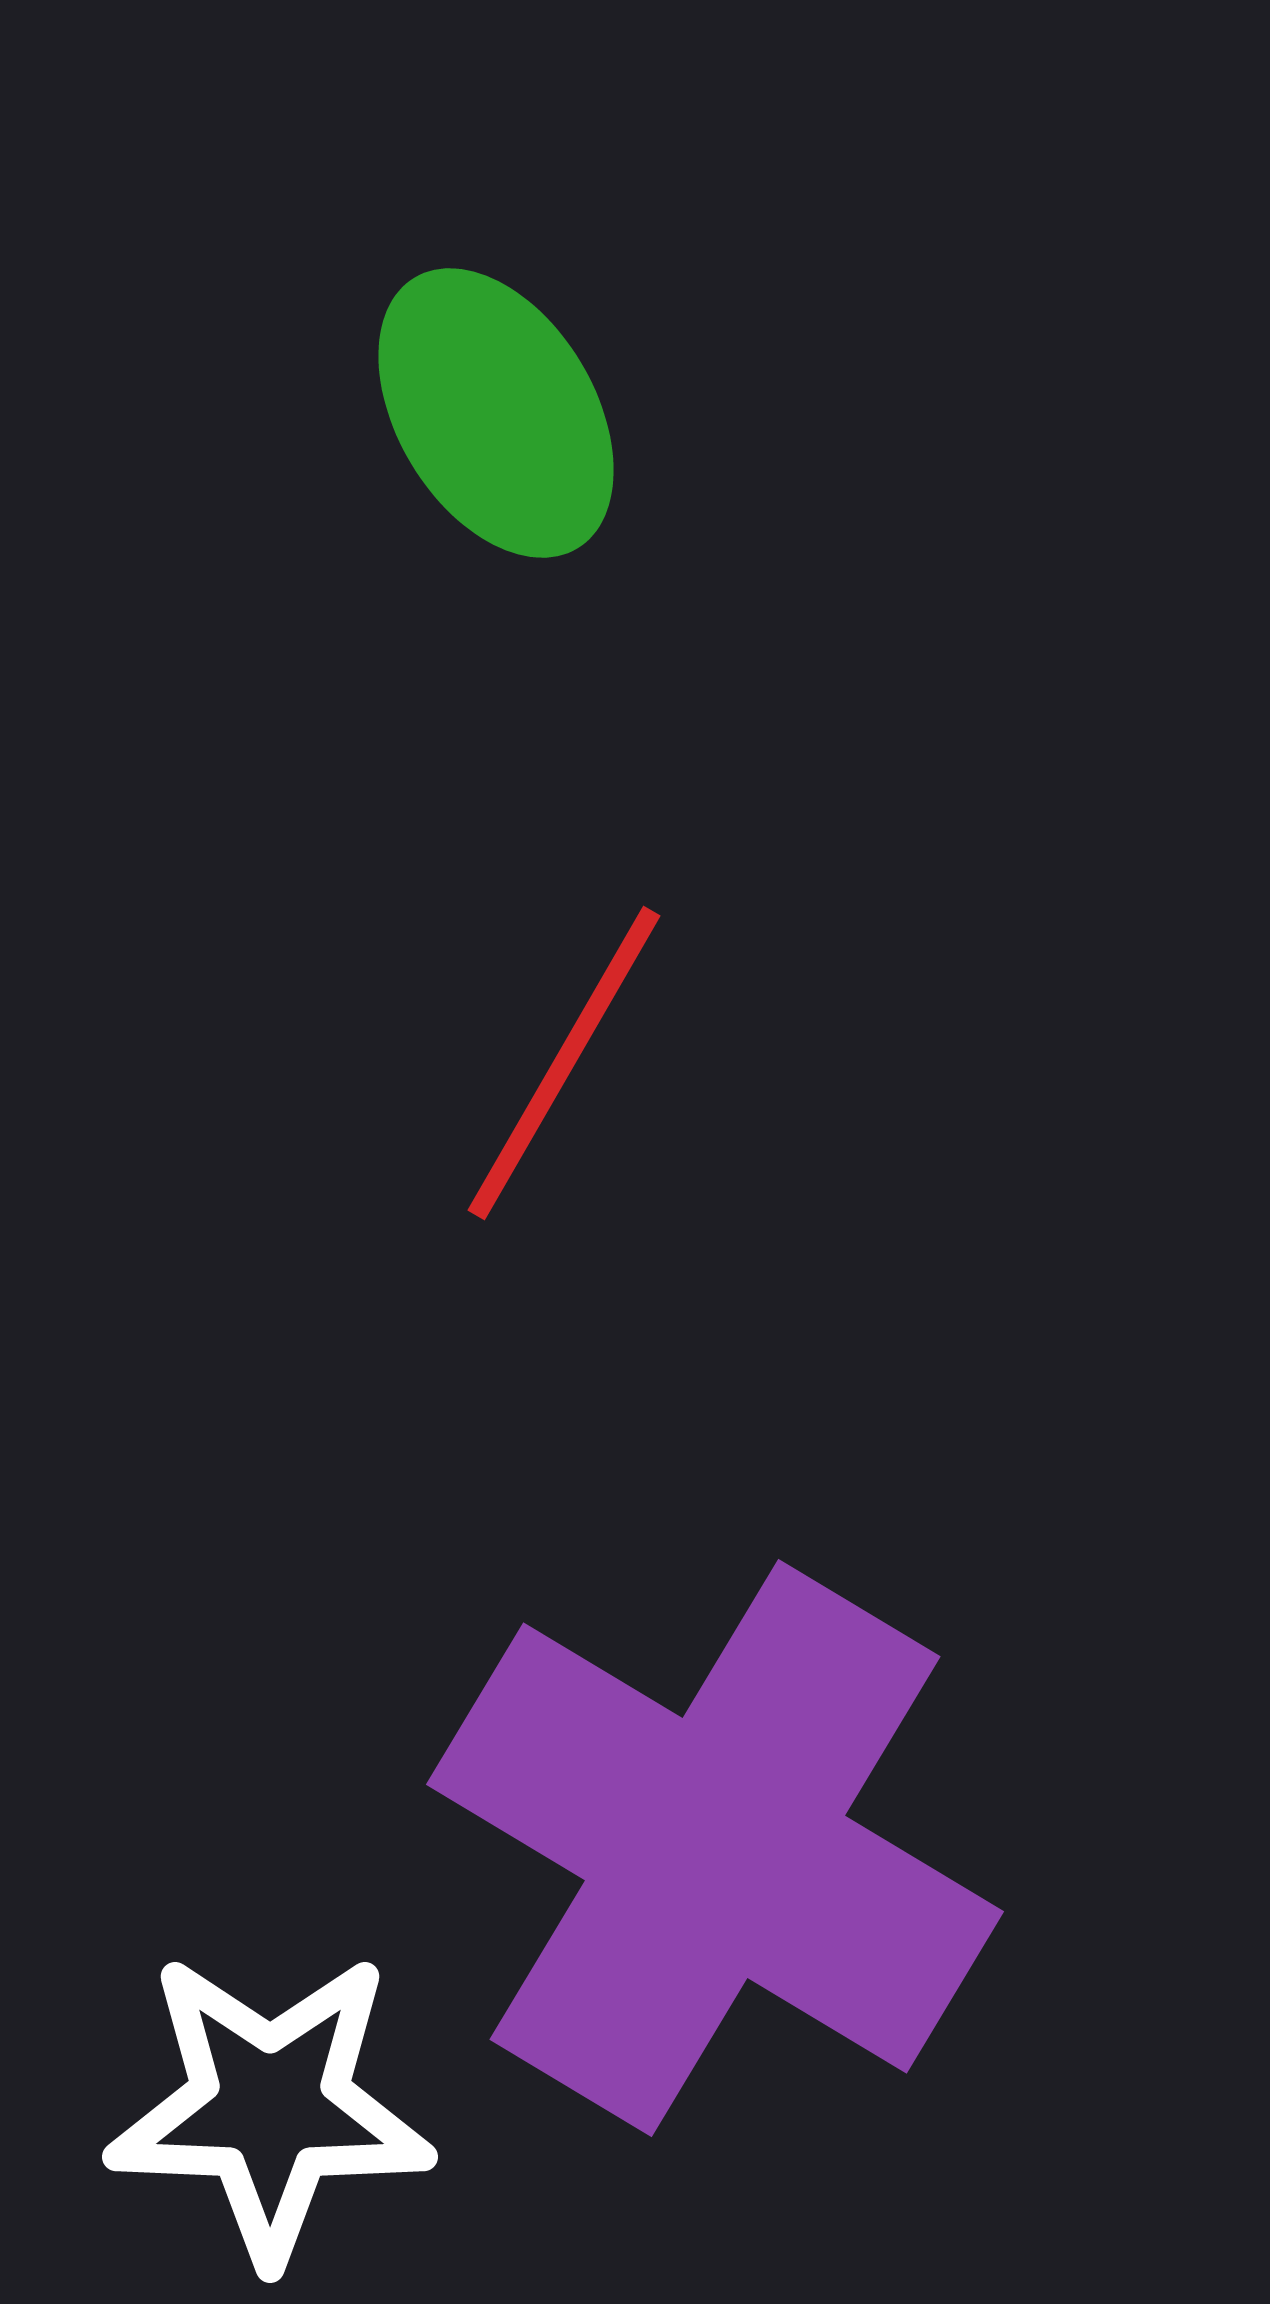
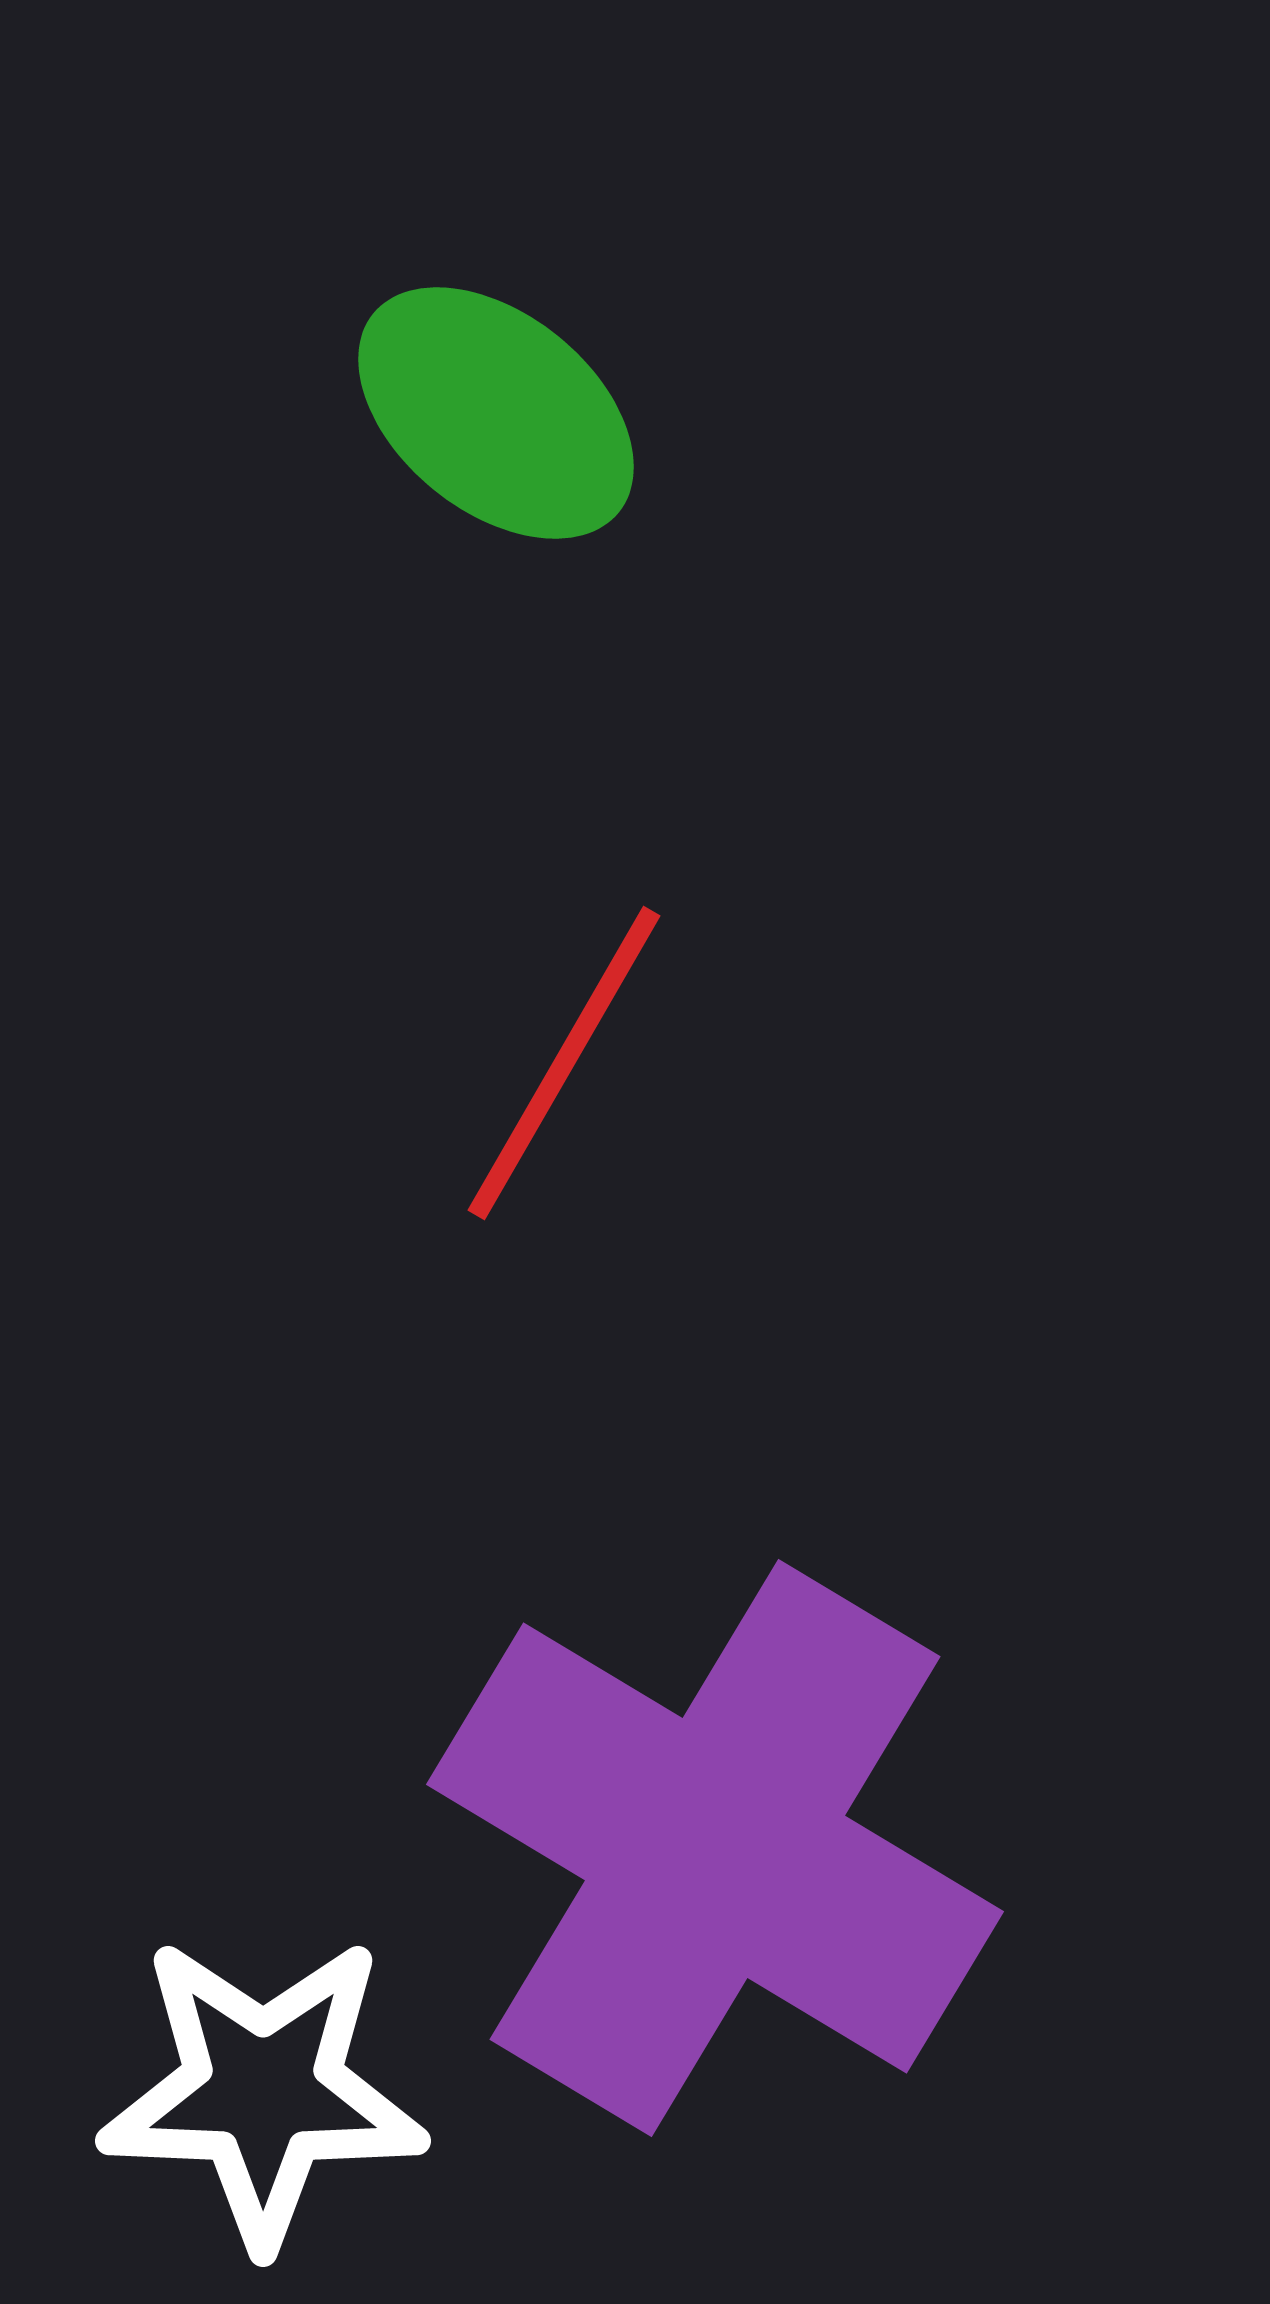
green ellipse: rotated 20 degrees counterclockwise
white star: moved 7 px left, 16 px up
